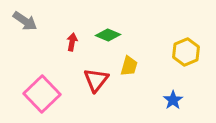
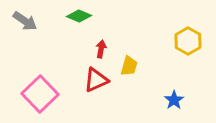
green diamond: moved 29 px left, 19 px up
red arrow: moved 29 px right, 7 px down
yellow hexagon: moved 2 px right, 11 px up; rotated 8 degrees counterclockwise
red triangle: rotated 28 degrees clockwise
pink square: moved 2 px left
blue star: moved 1 px right
